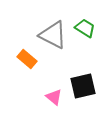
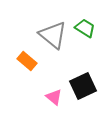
gray triangle: rotated 12 degrees clockwise
orange rectangle: moved 2 px down
black square: rotated 12 degrees counterclockwise
